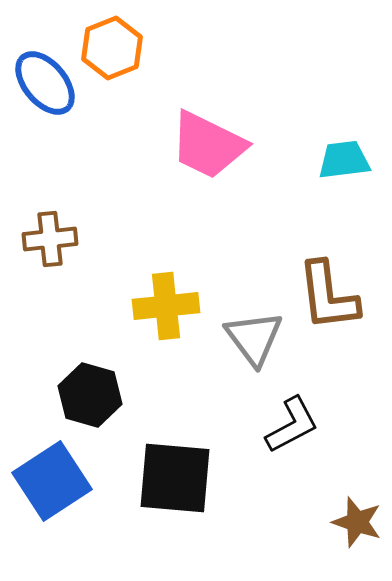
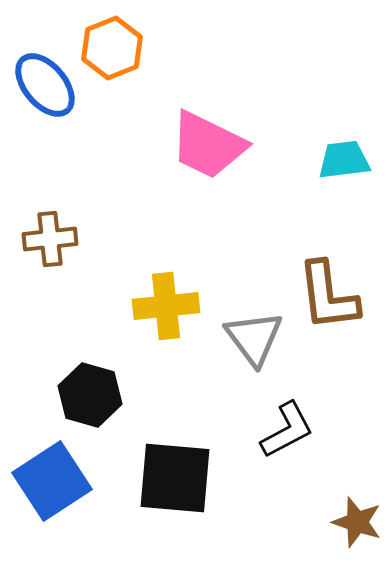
blue ellipse: moved 2 px down
black L-shape: moved 5 px left, 5 px down
